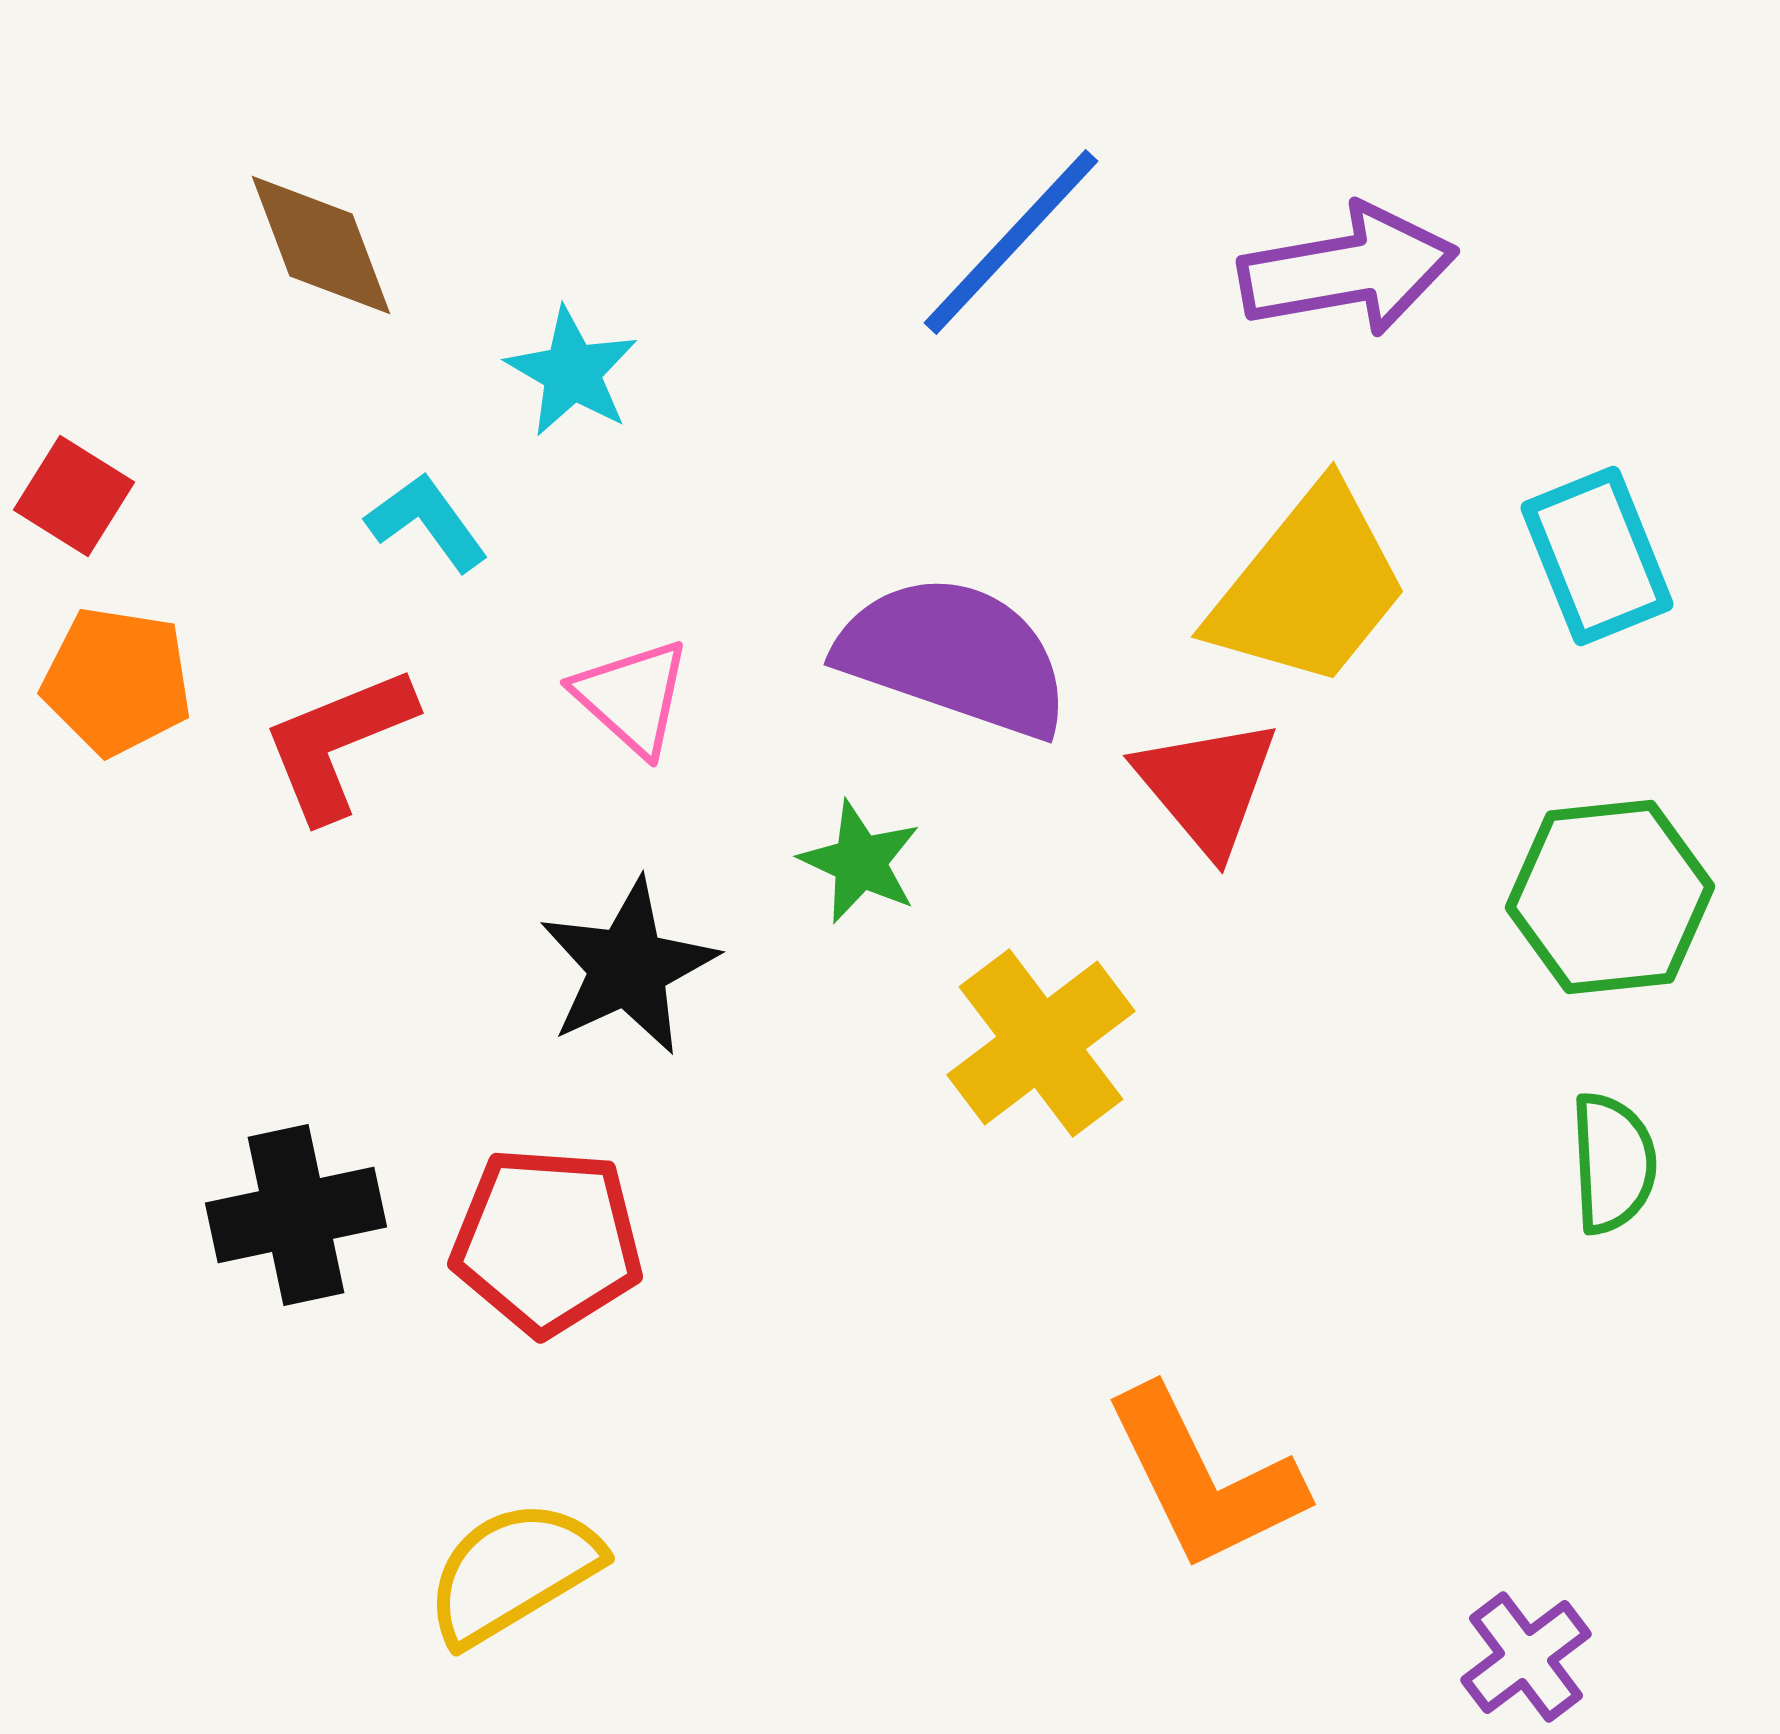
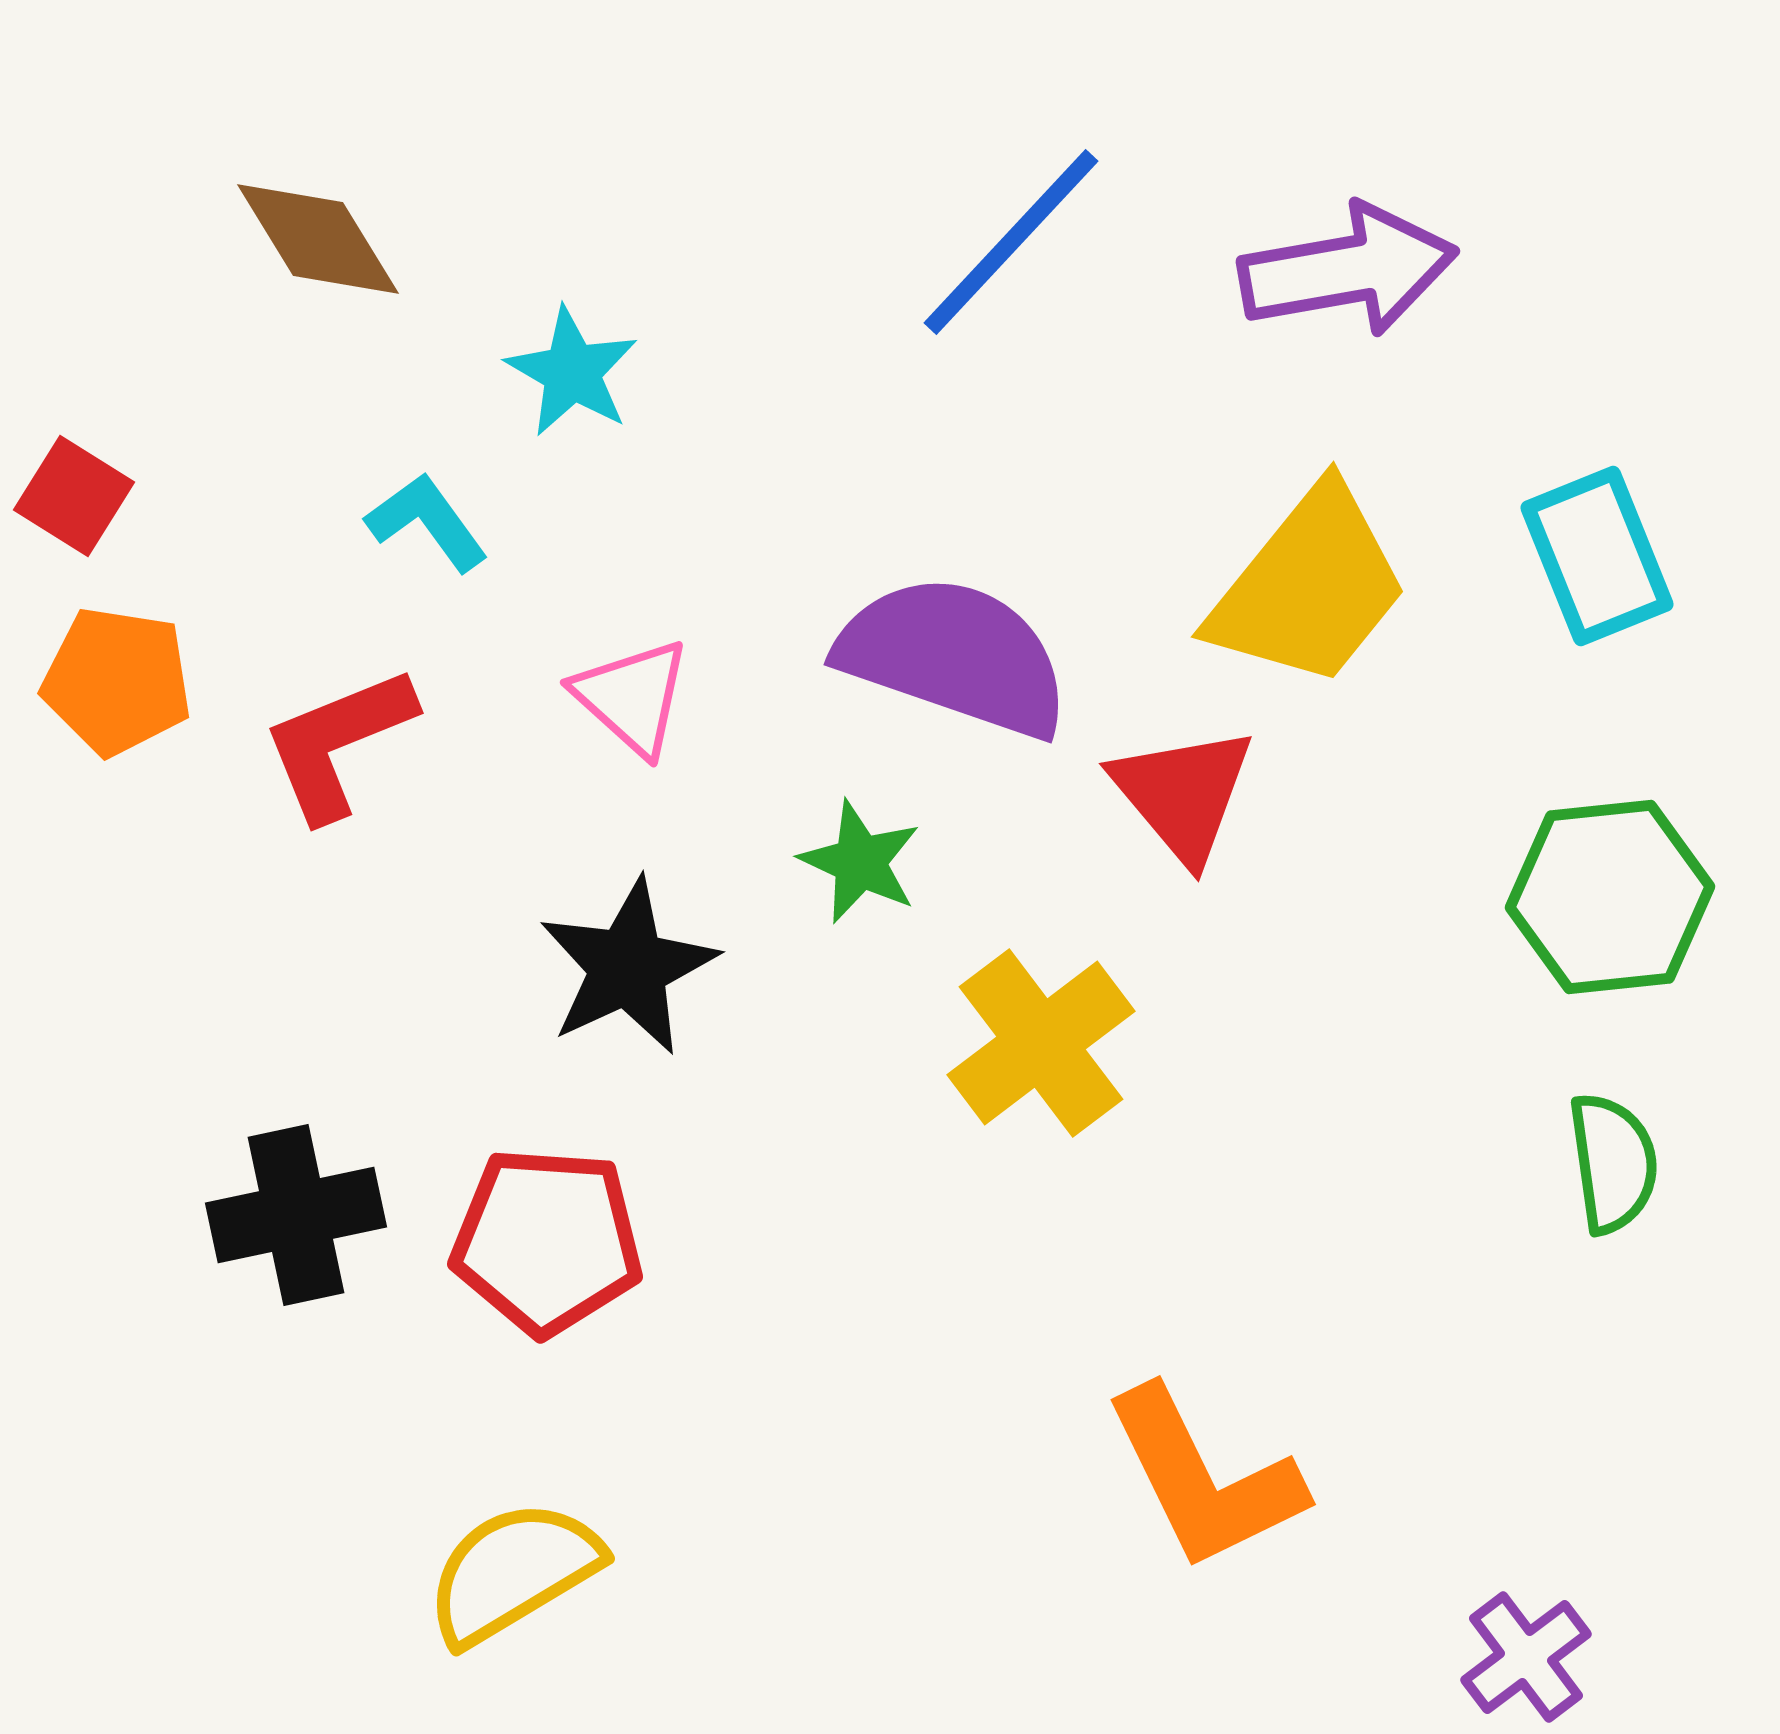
brown diamond: moved 3 px left, 6 px up; rotated 11 degrees counterclockwise
red triangle: moved 24 px left, 8 px down
green semicircle: rotated 5 degrees counterclockwise
